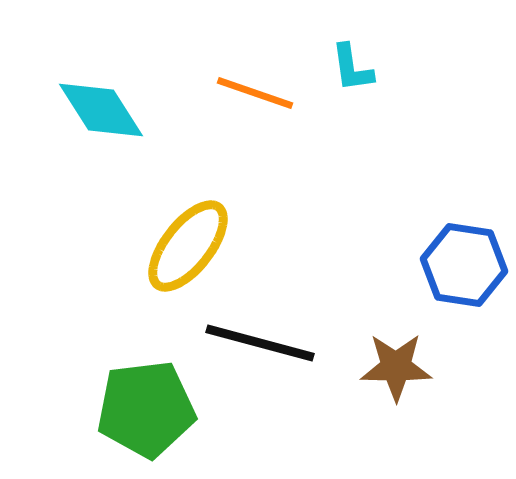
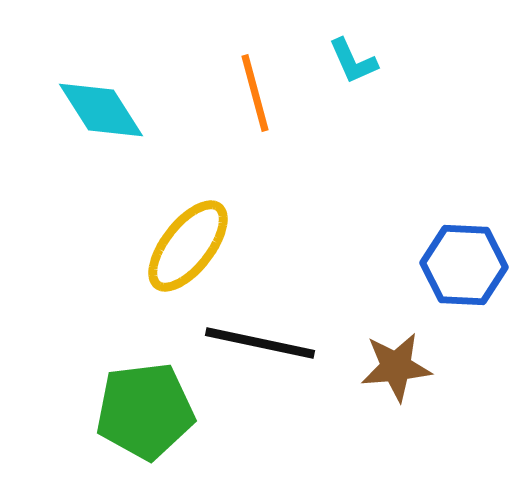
cyan L-shape: moved 1 px right, 7 px up; rotated 16 degrees counterclockwise
orange line: rotated 56 degrees clockwise
blue hexagon: rotated 6 degrees counterclockwise
black line: rotated 3 degrees counterclockwise
brown star: rotated 6 degrees counterclockwise
green pentagon: moved 1 px left, 2 px down
